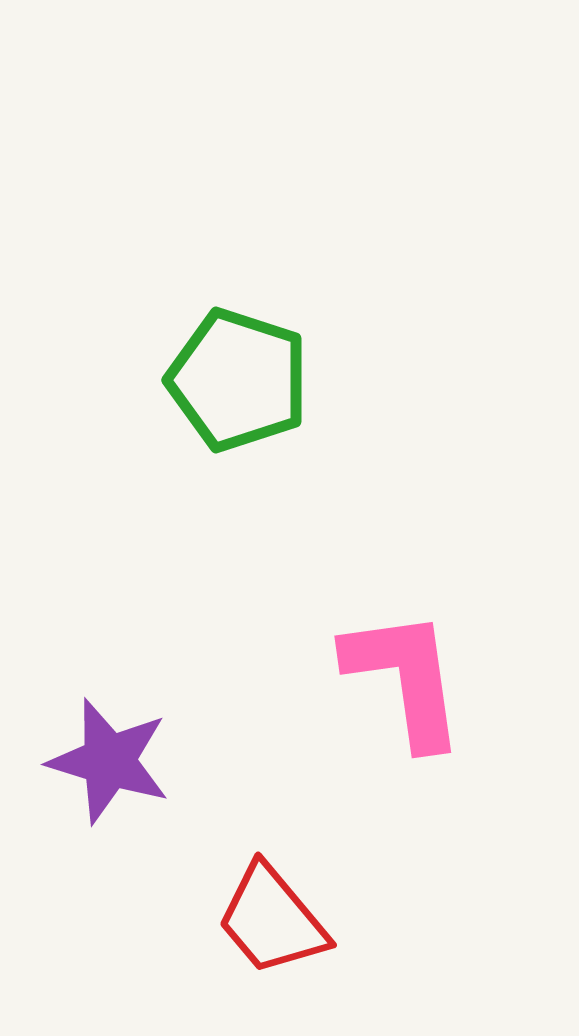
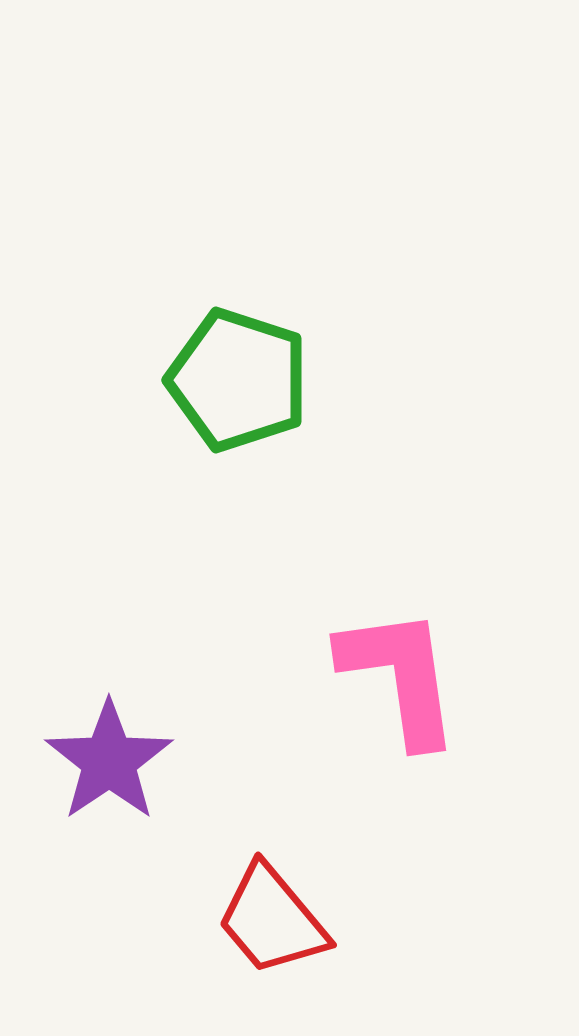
pink L-shape: moved 5 px left, 2 px up
purple star: rotated 21 degrees clockwise
